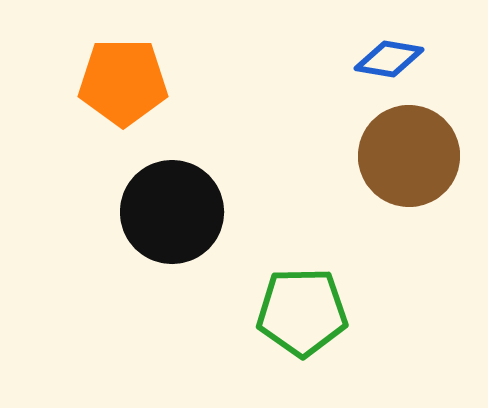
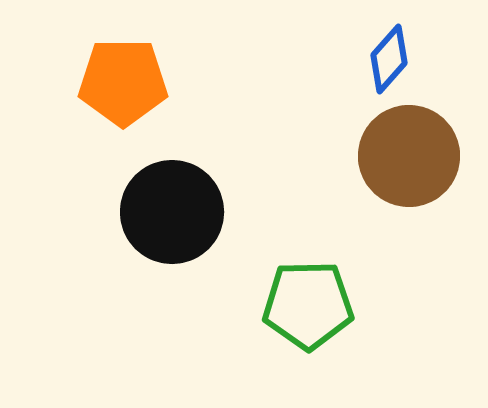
blue diamond: rotated 58 degrees counterclockwise
green pentagon: moved 6 px right, 7 px up
